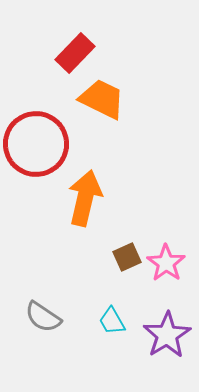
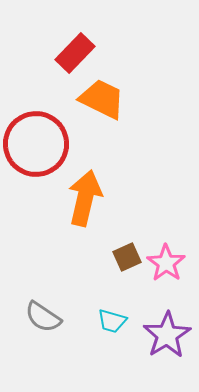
cyan trapezoid: rotated 44 degrees counterclockwise
